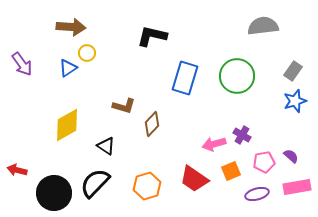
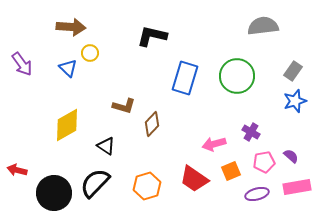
yellow circle: moved 3 px right
blue triangle: rotated 42 degrees counterclockwise
purple cross: moved 9 px right, 3 px up
